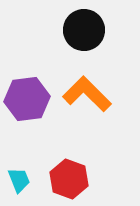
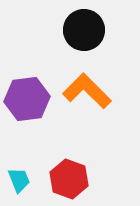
orange L-shape: moved 3 px up
